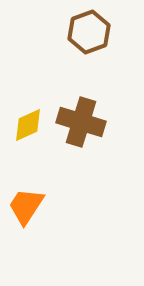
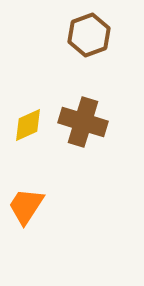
brown hexagon: moved 3 px down
brown cross: moved 2 px right
